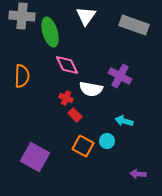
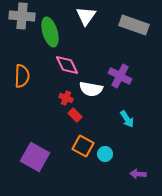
cyan arrow: moved 3 px right, 2 px up; rotated 138 degrees counterclockwise
cyan circle: moved 2 px left, 13 px down
